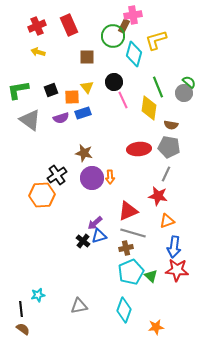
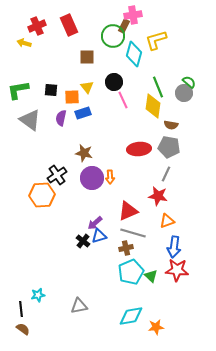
yellow arrow at (38, 52): moved 14 px left, 9 px up
black square at (51, 90): rotated 24 degrees clockwise
yellow diamond at (149, 108): moved 4 px right, 2 px up
purple semicircle at (61, 118): rotated 119 degrees clockwise
cyan diamond at (124, 310): moved 7 px right, 6 px down; rotated 60 degrees clockwise
